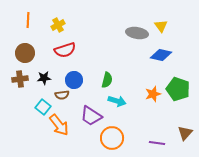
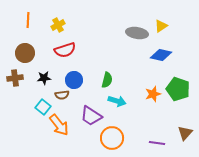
yellow triangle: rotated 32 degrees clockwise
brown cross: moved 5 px left, 1 px up
